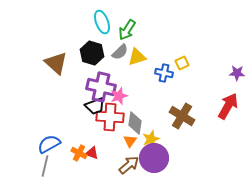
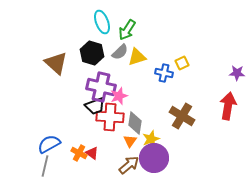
red arrow: rotated 20 degrees counterclockwise
red triangle: rotated 16 degrees clockwise
